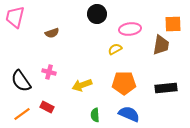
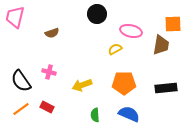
pink ellipse: moved 1 px right, 2 px down; rotated 20 degrees clockwise
orange line: moved 1 px left, 5 px up
